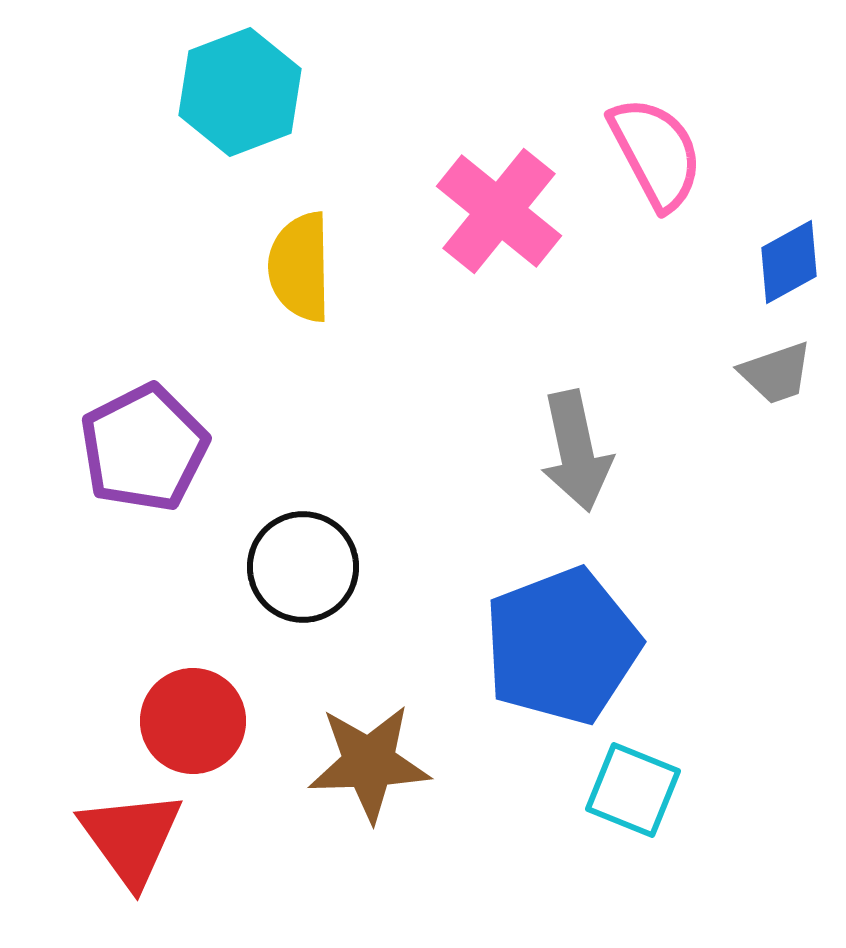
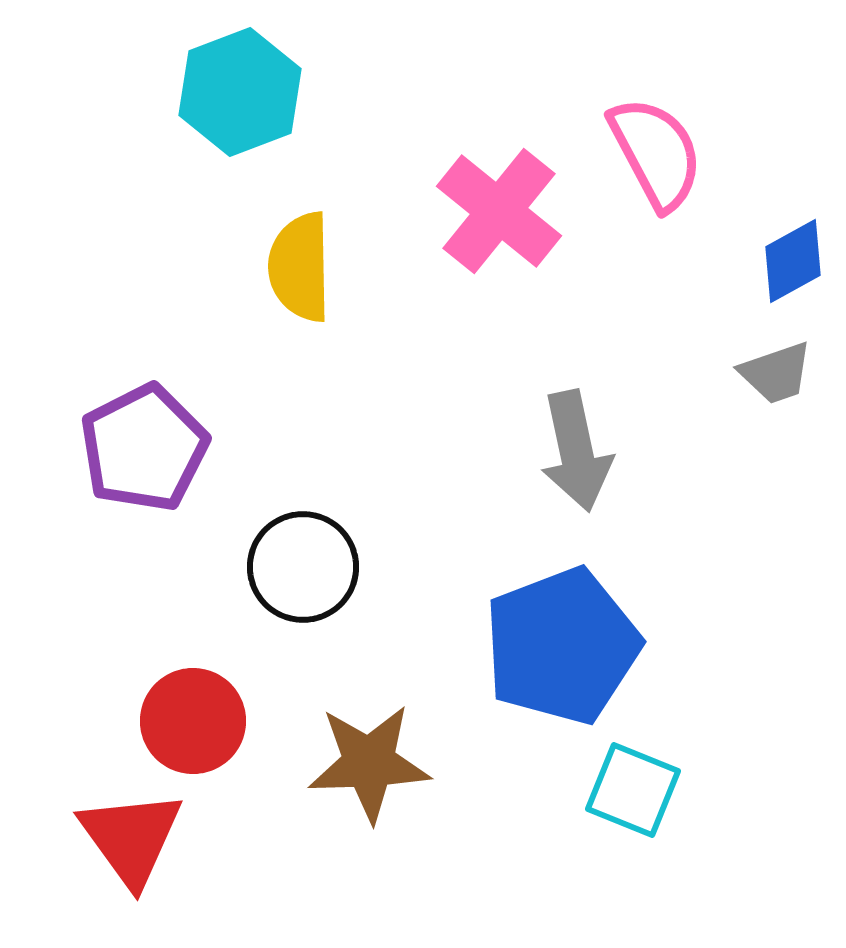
blue diamond: moved 4 px right, 1 px up
